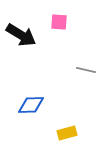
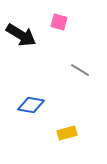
pink square: rotated 12 degrees clockwise
gray line: moved 6 px left; rotated 18 degrees clockwise
blue diamond: rotated 12 degrees clockwise
